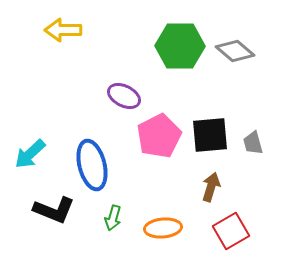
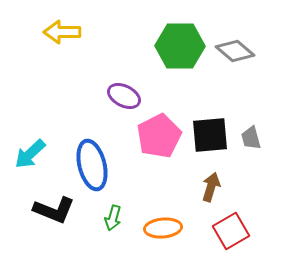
yellow arrow: moved 1 px left, 2 px down
gray trapezoid: moved 2 px left, 5 px up
